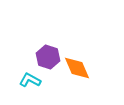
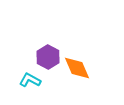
purple hexagon: rotated 10 degrees clockwise
